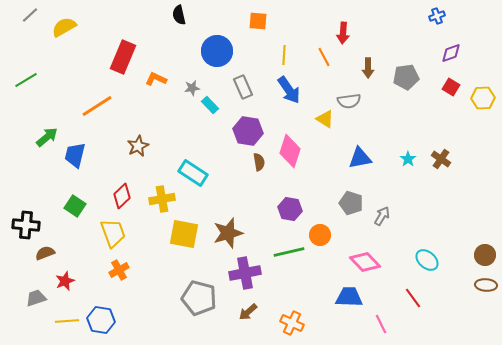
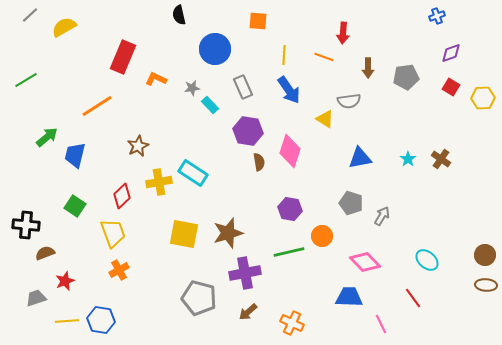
blue circle at (217, 51): moved 2 px left, 2 px up
orange line at (324, 57): rotated 42 degrees counterclockwise
yellow cross at (162, 199): moved 3 px left, 17 px up
orange circle at (320, 235): moved 2 px right, 1 px down
